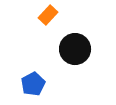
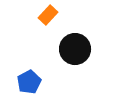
blue pentagon: moved 4 px left, 2 px up
